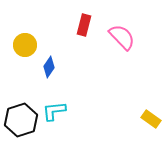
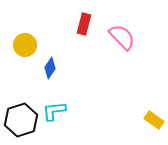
red rectangle: moved 1 px up
blue diamond: moved 1 px right, 1 px down
yellow rectangle: moved 3 px right, 1 px down
